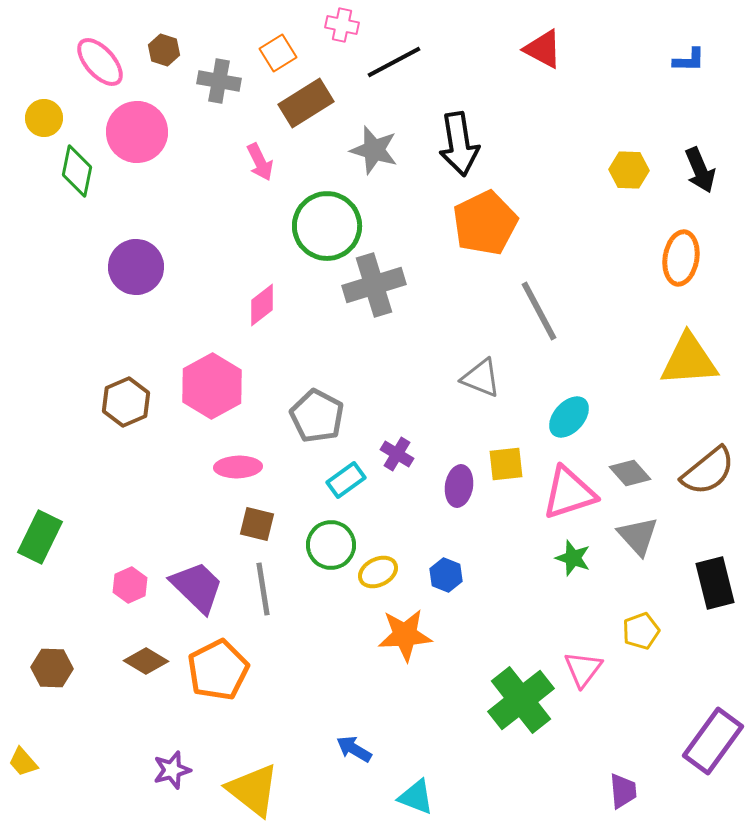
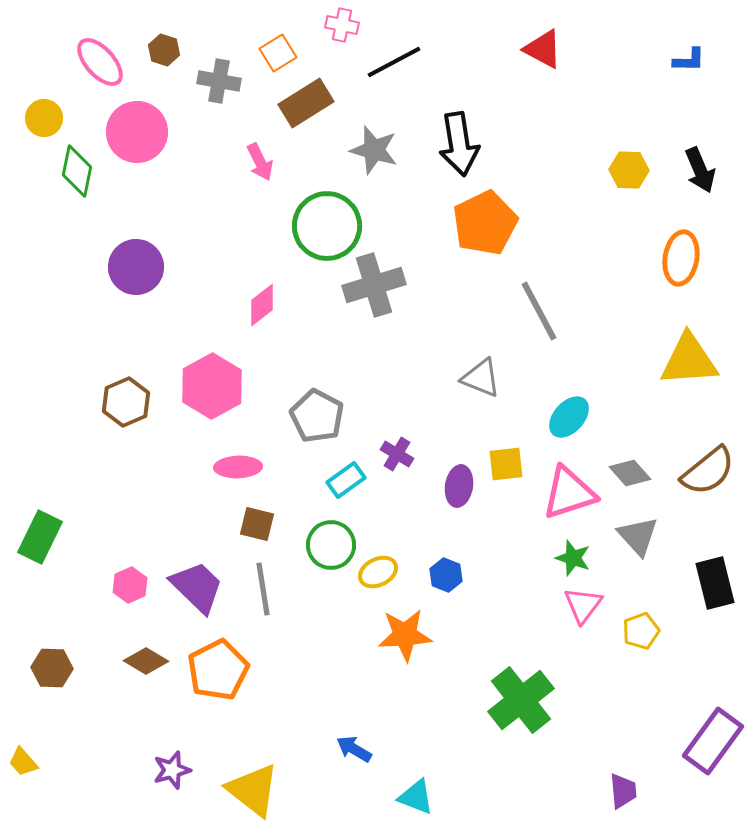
pink triangle at (583, 669): moved 64 px up
